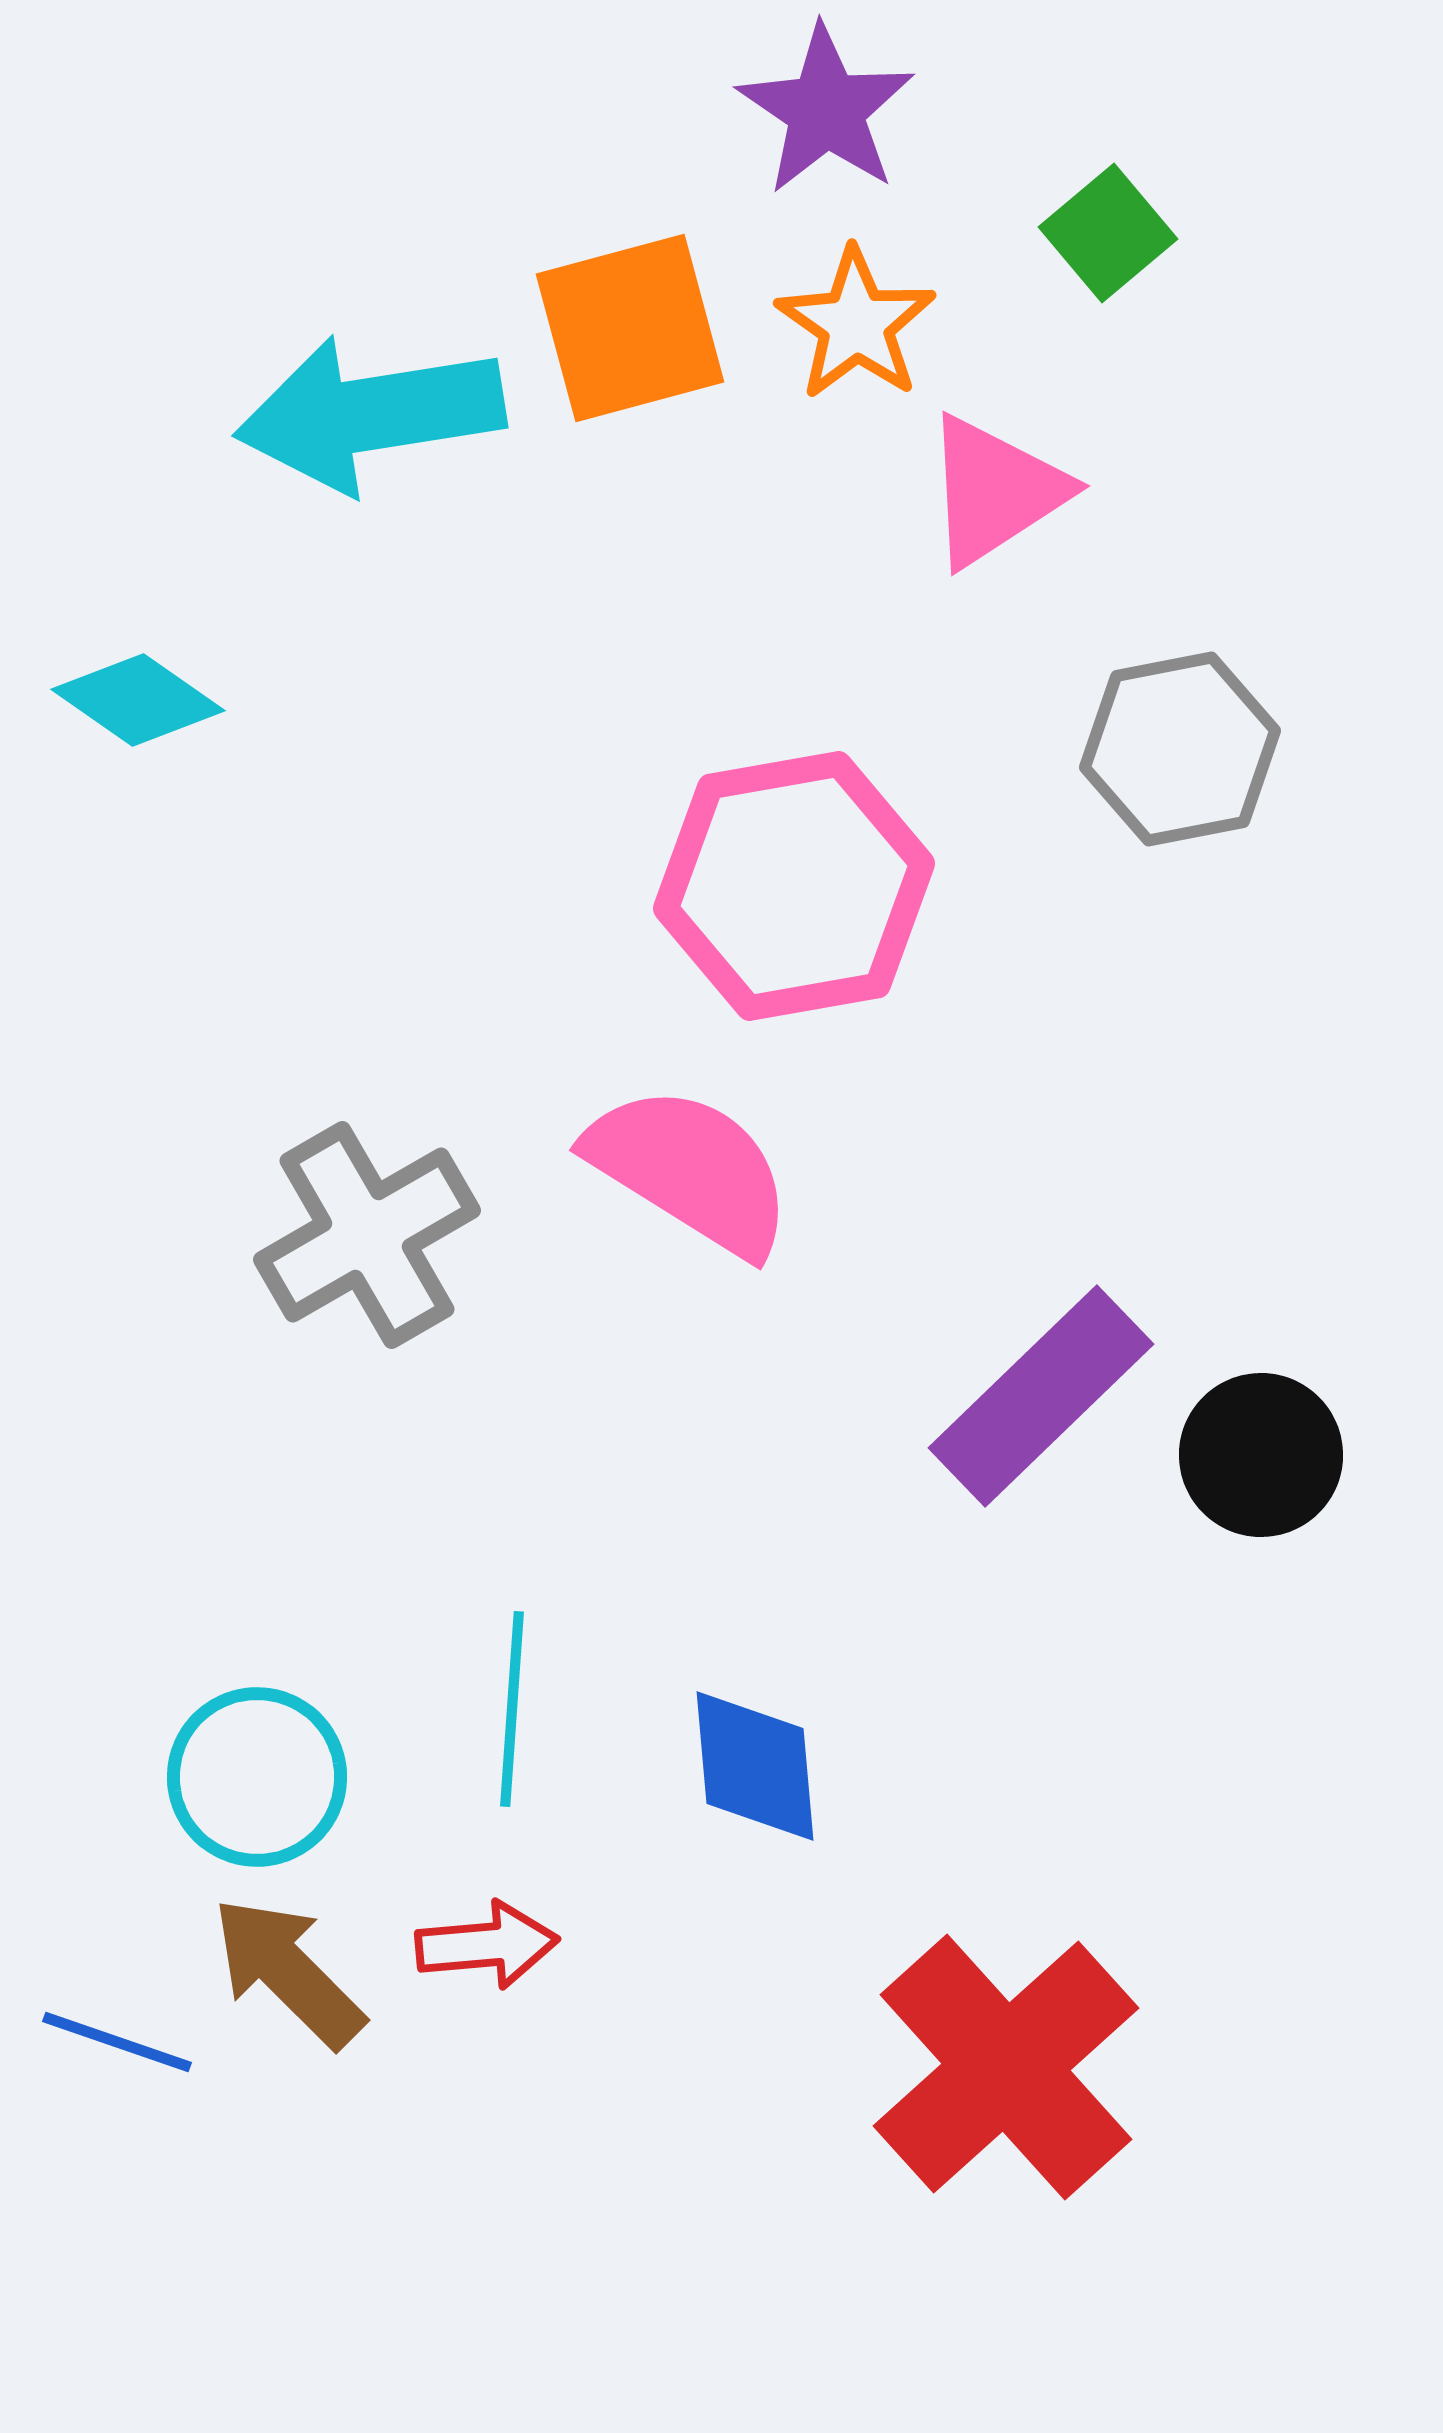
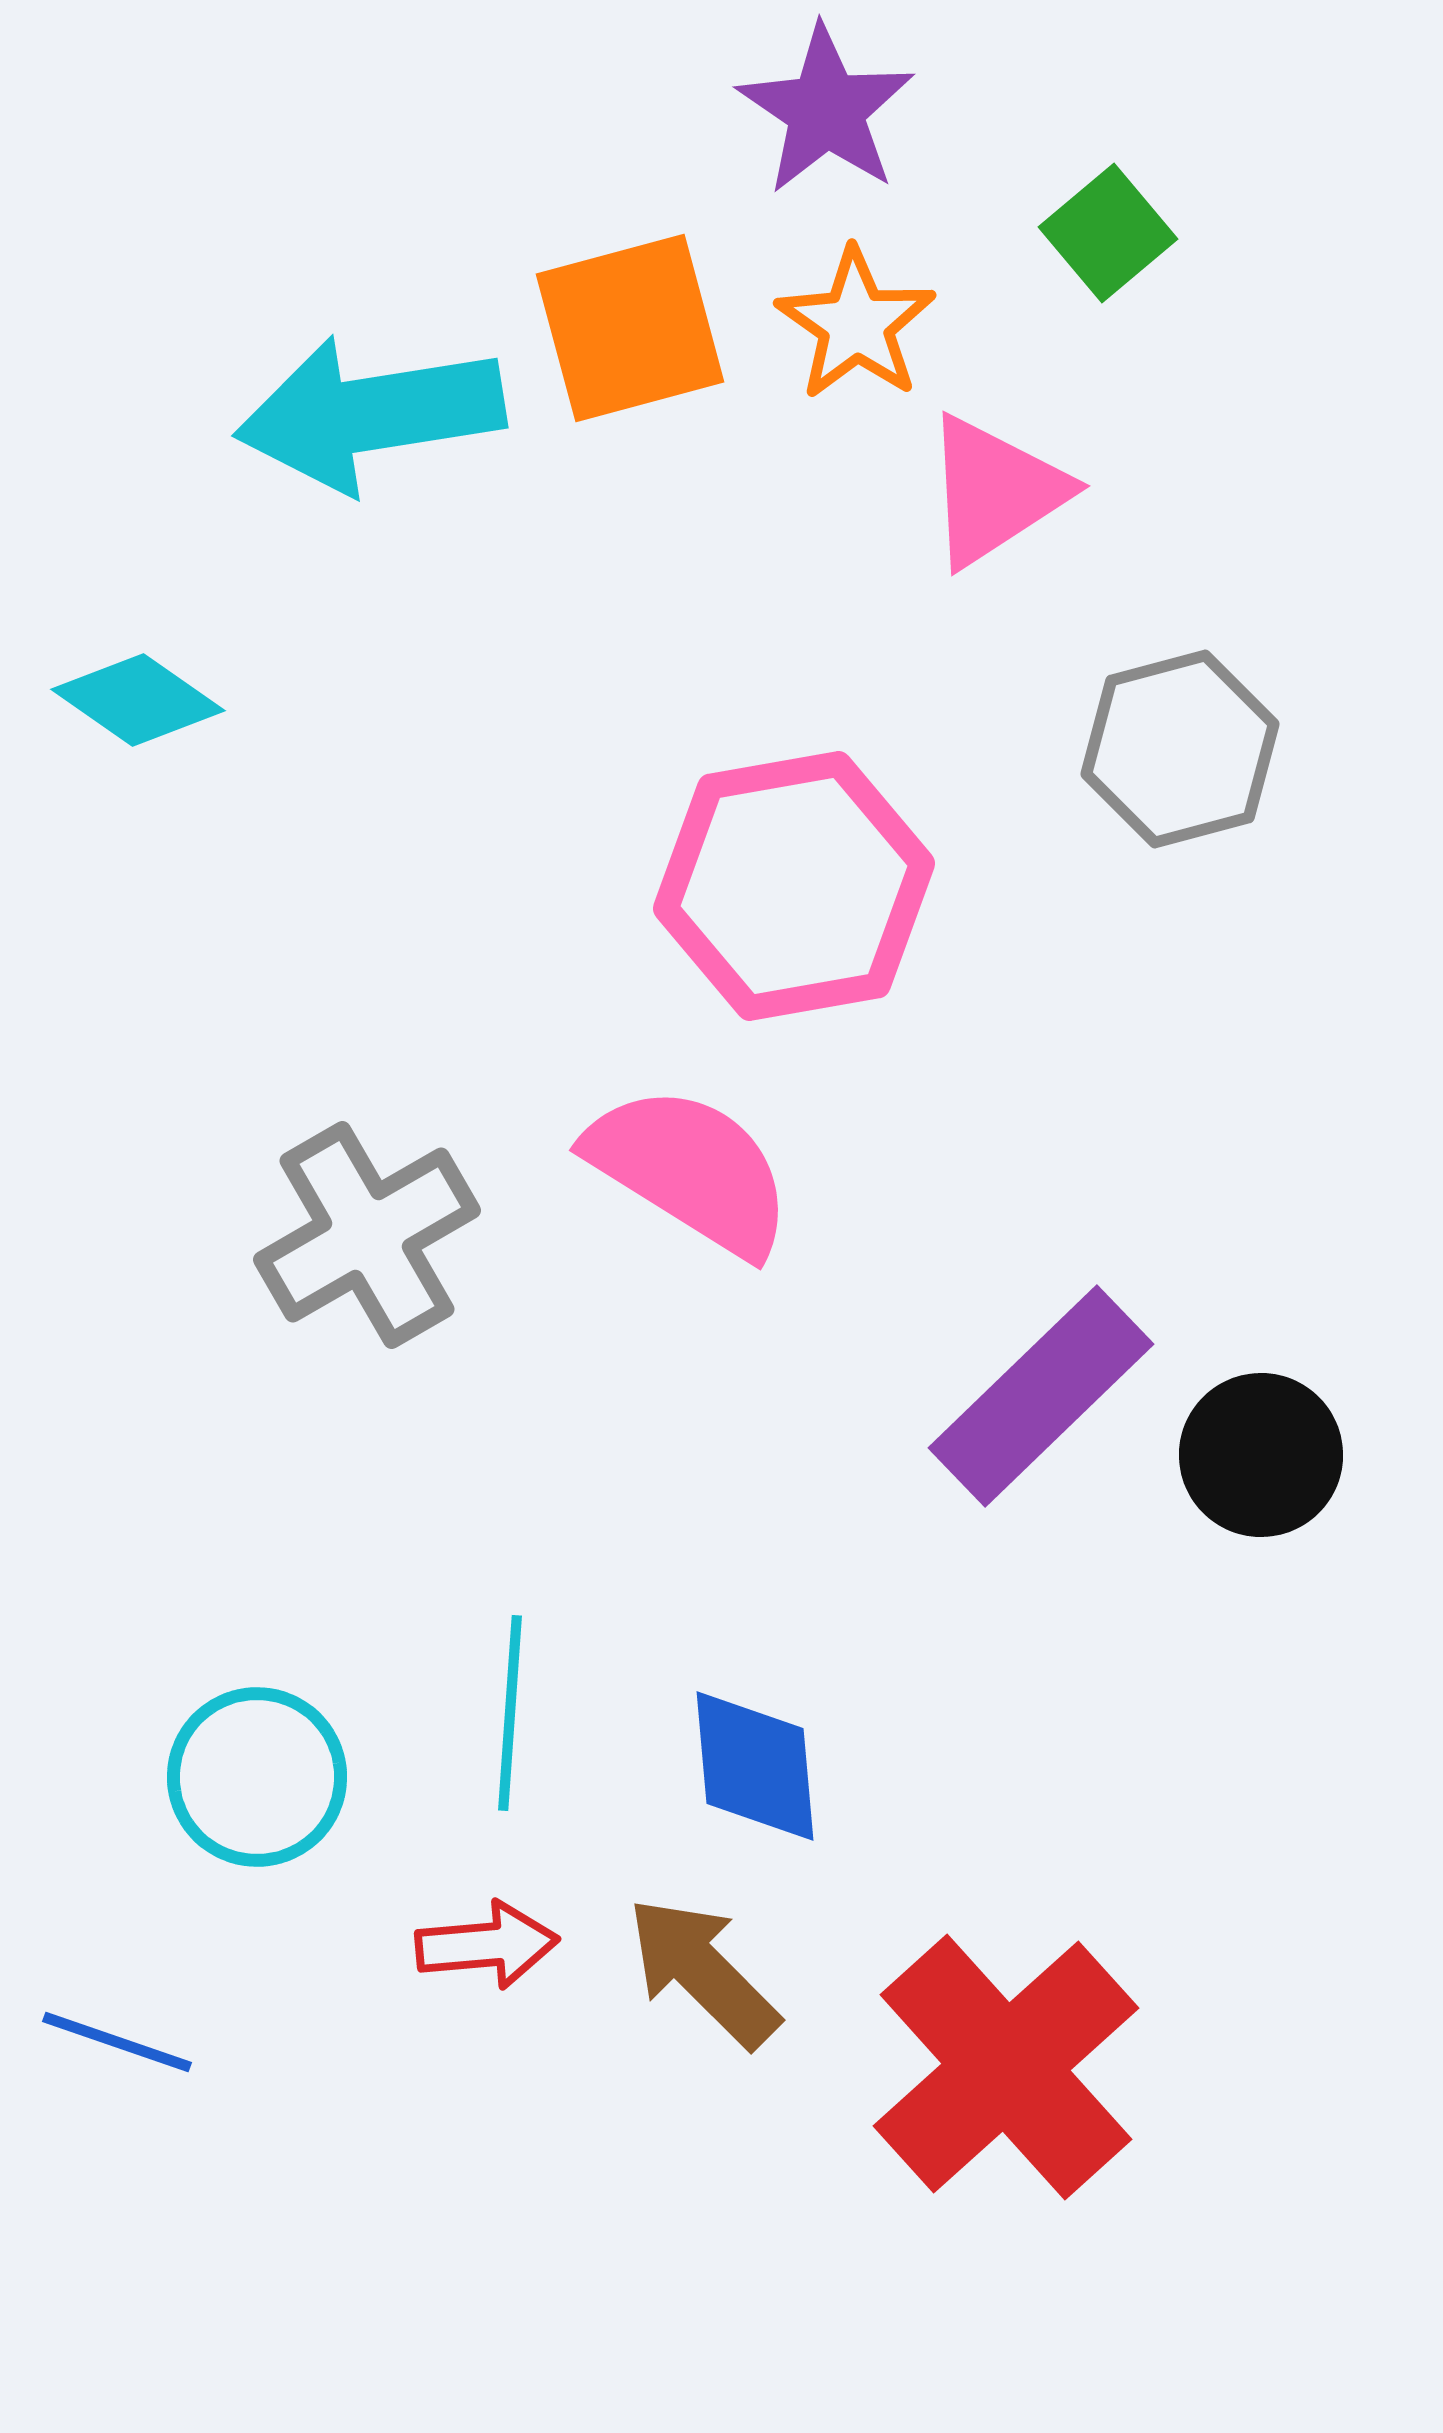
gray hexagon: rotated 4 degrees counterclockwise
cyan line: moved 2 px left, 4 px down
brown arrow: moved 415 px right
